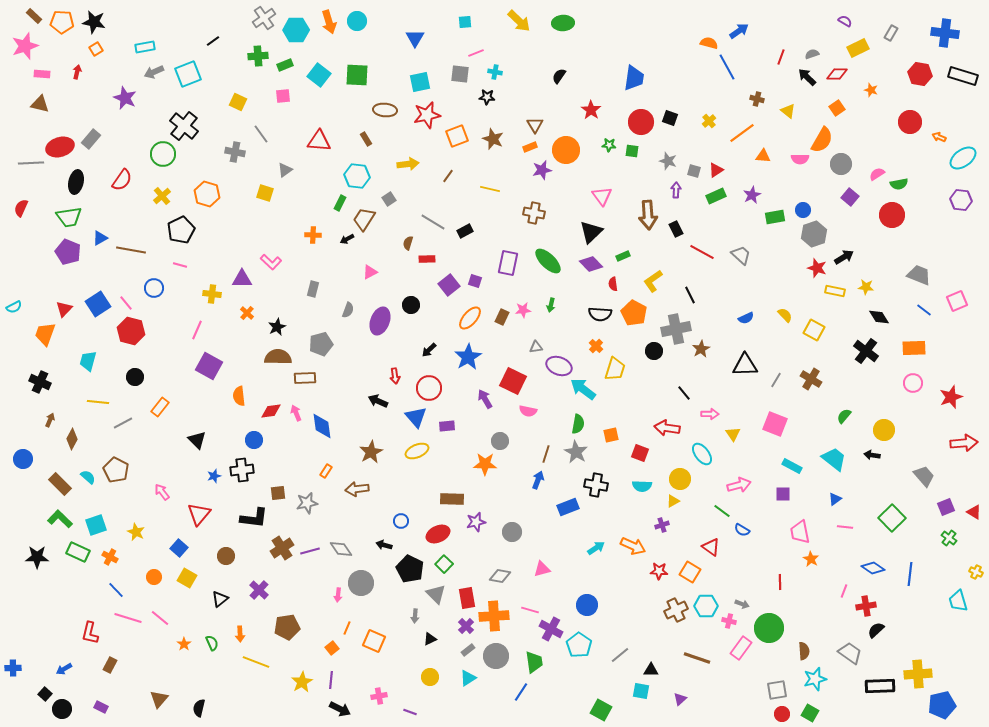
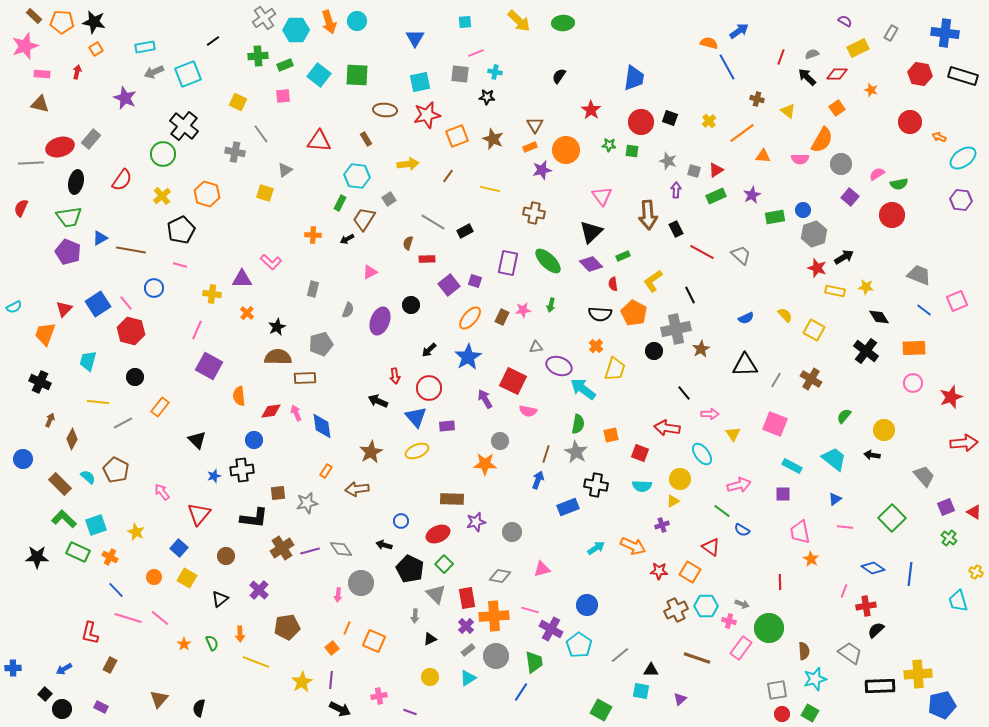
green L-shape at (60, 519): moved 4 px right
